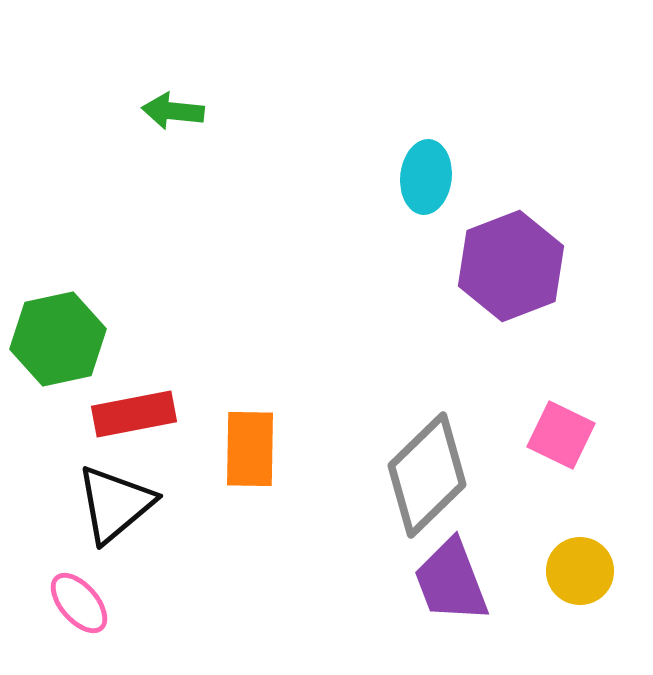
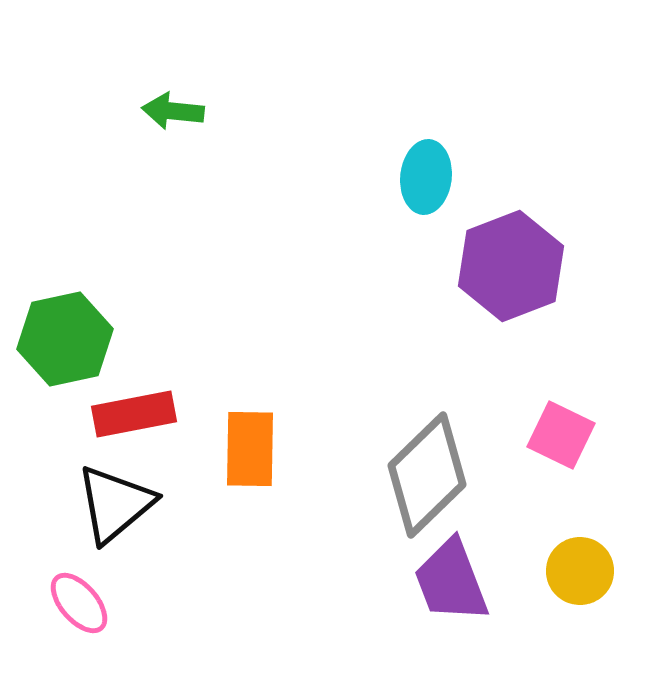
green hexagon: moved 7 px right
